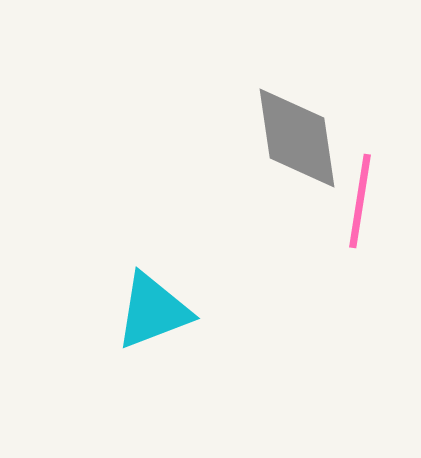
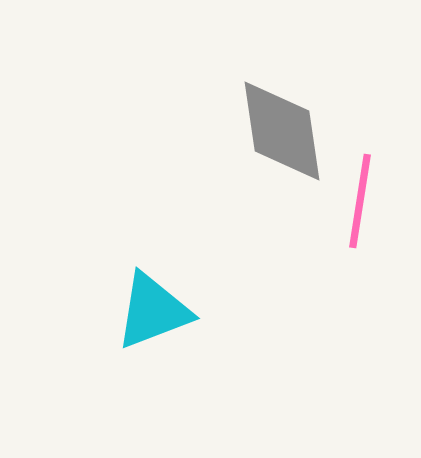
gray diamond: moved 15 px left, 7 px up
